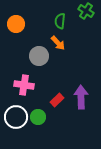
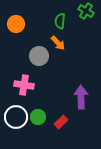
red rectangle: moved 4 px right, 22 px down
